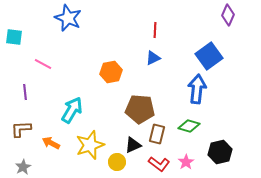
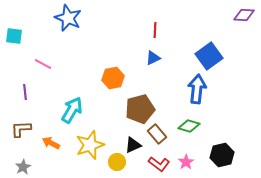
purple diamond: moved 16 px right; rotated 70 degrees clockwise
cyan square: moved 1 px up
orange hexagon: moved 2 px right, 6 px down
brown pentagon: rotated 20 degrees counterclockwise
brown rectangle: rotated 54 degrees counterclockwise
black hexagon: moved 2 px right, 3 px down
